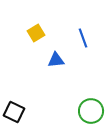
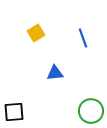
blue triangle: moved 1 px left, 13 px down
black square: rotated 30 degrees counterclockwise
